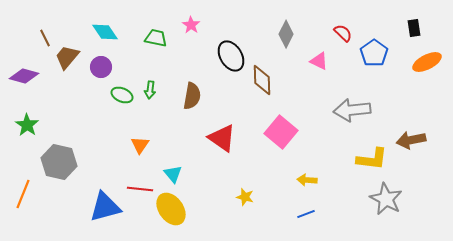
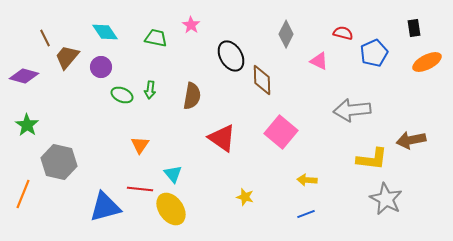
red semicircle: rotated 30 degrees counterclockwise
blue pentagon: rotated 12 degrees clockwise
